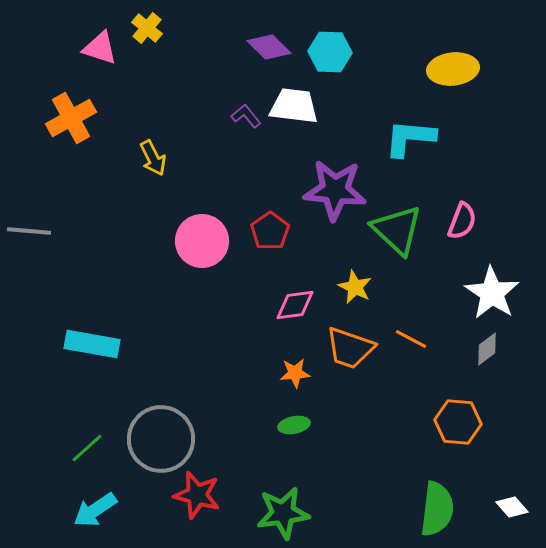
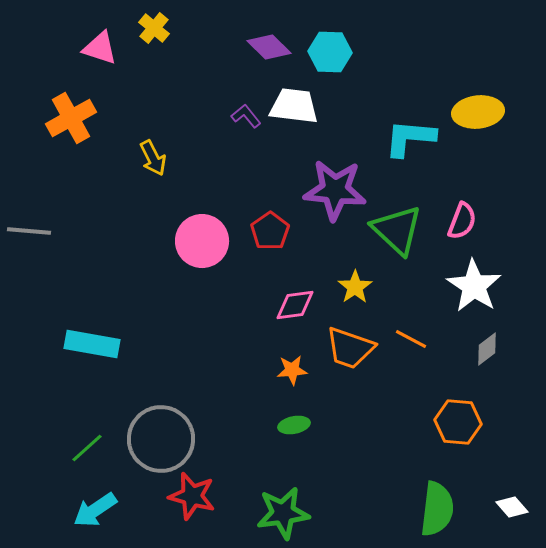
yellow cross: moved 7 px right
yellow ellipse: moved 25 px right, 43 px down
yellow star: rotated 12 degrees clockwise
white star: moved 18 px left, 7 px up
orange star: moved 3 px left, 3 px up
red star: moved 5 px left, 1 px down
